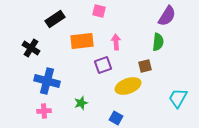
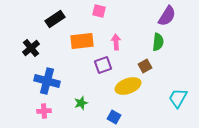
black cross: rotated 18 degrees clockwise
brown square: rotated 16 degrees counterclockwise
blue square: moved 2 px left, 1 px up
